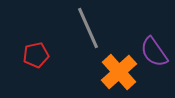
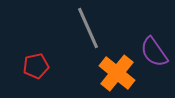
red pentagon: moved 11 px down
orange cross: moved 2 px left, 1 px down; rotated 9 degrees counterclockwise
